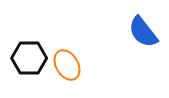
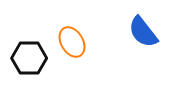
orange ellipse: moved 5 px right, 23 px up
